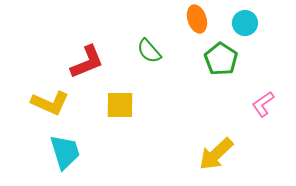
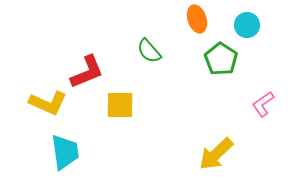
cyan circle: moved 2 px right, 2 px down
red L-shape: moved 10 px down
yellow L-shape: moved 2 px left
cyan trapezoid: rotated 9 degrees clockwise
